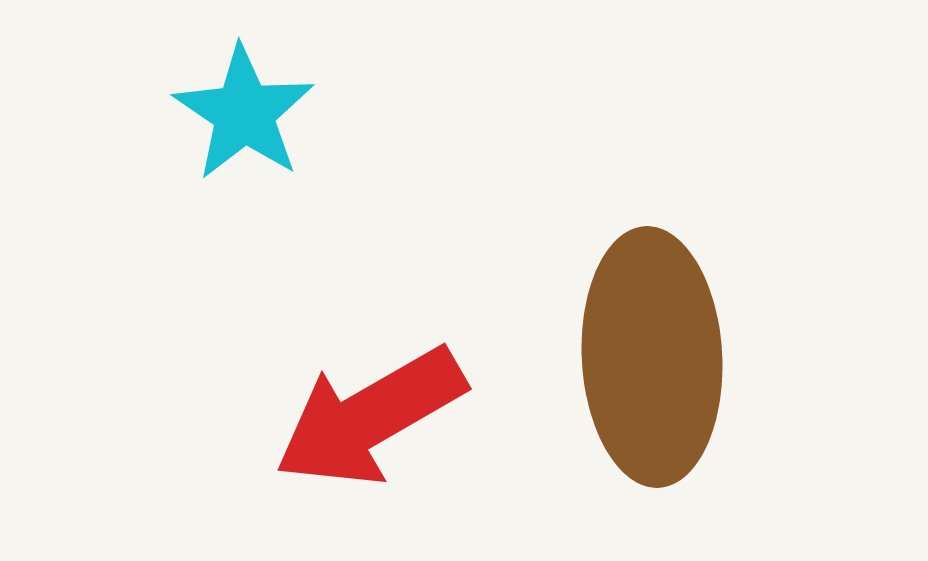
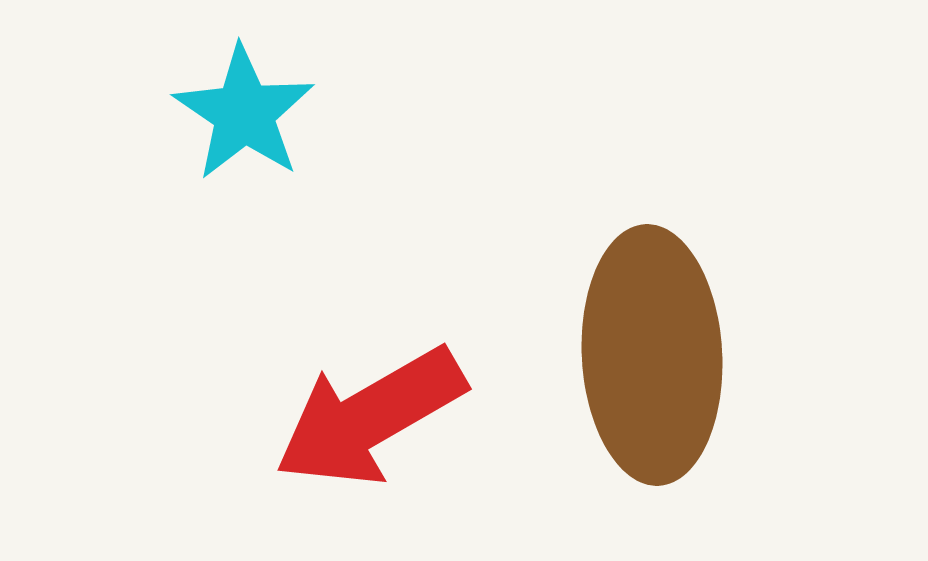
brown ellipse: moved 2 px up
